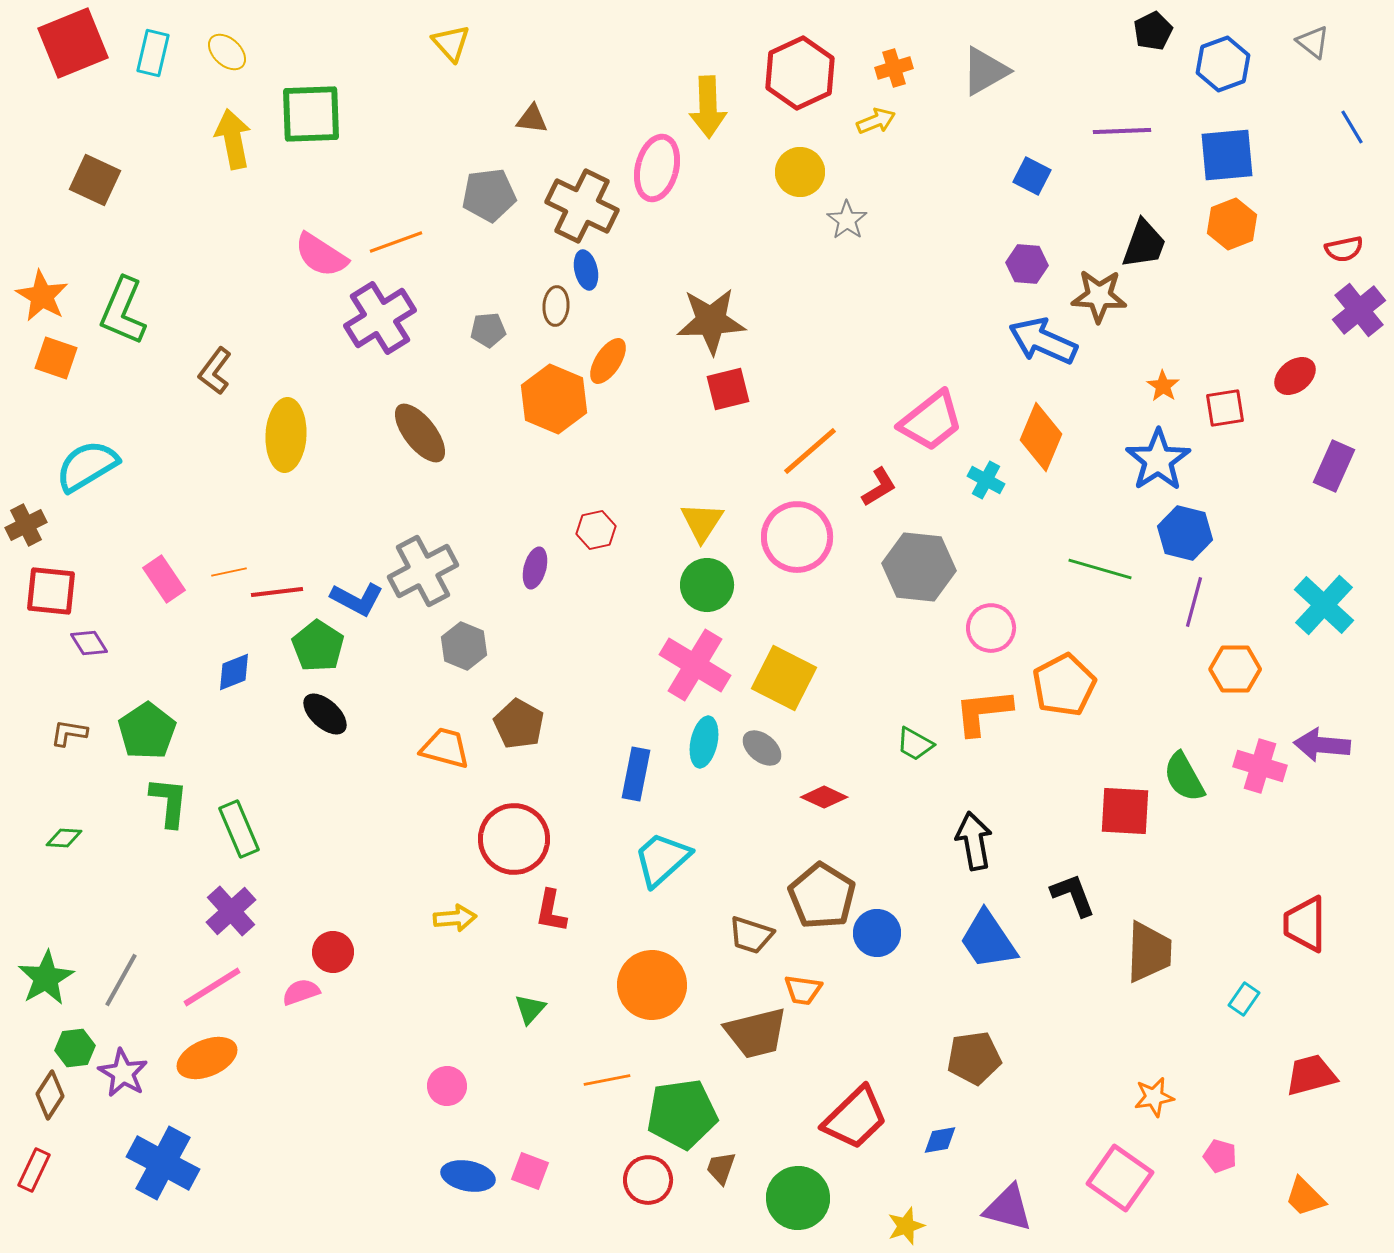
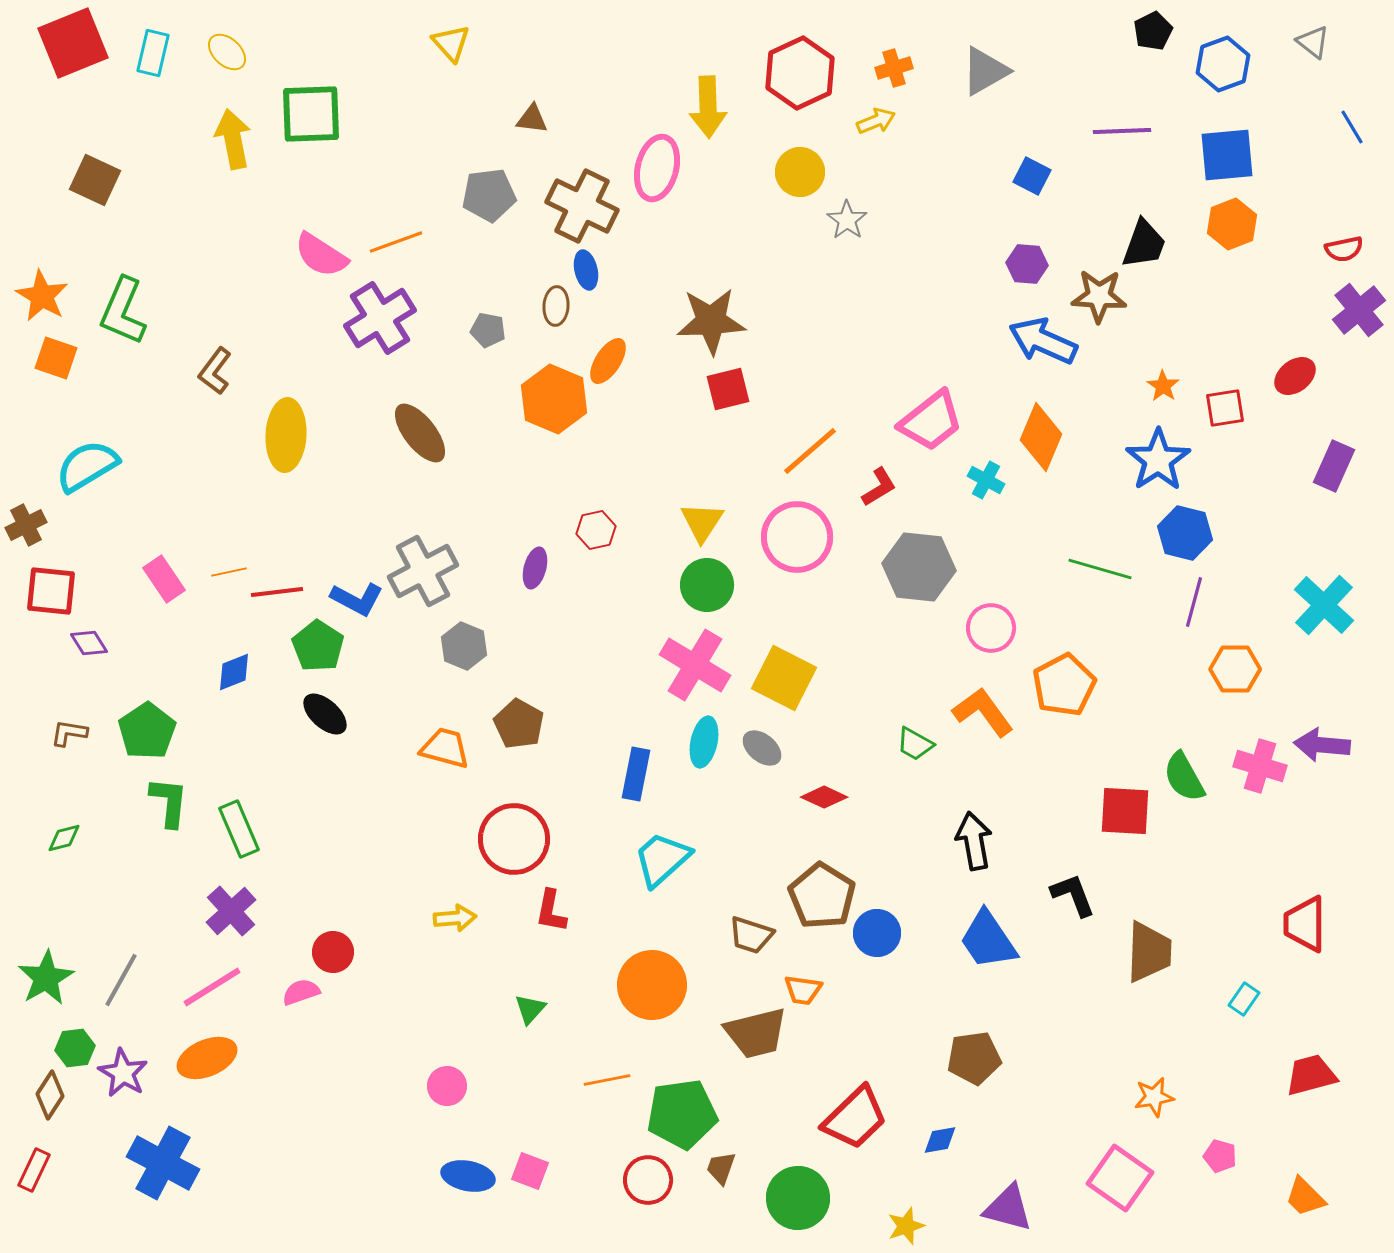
gray pentagon at (488, 330): rotated 16 degrees clockwise
orange L-shape at (983, 712): rotated 60 degrees clockwise
green diamond at (64, 838): rotated 18 degrees counterclockwise
